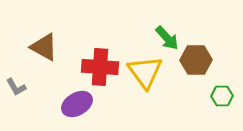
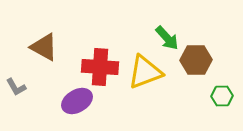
yellow triangle: rotated 45 degrees clockwise
purple ellipse: moved 3 px up
